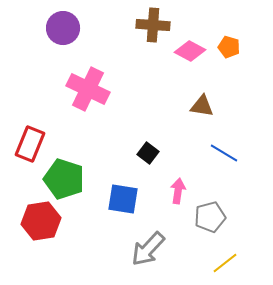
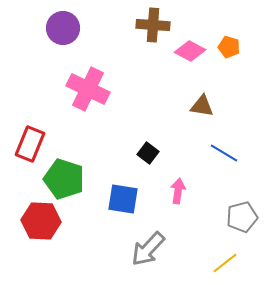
gray pentagon: moved 32 px right
red hexagon: rotated 12 degrees clockwise
